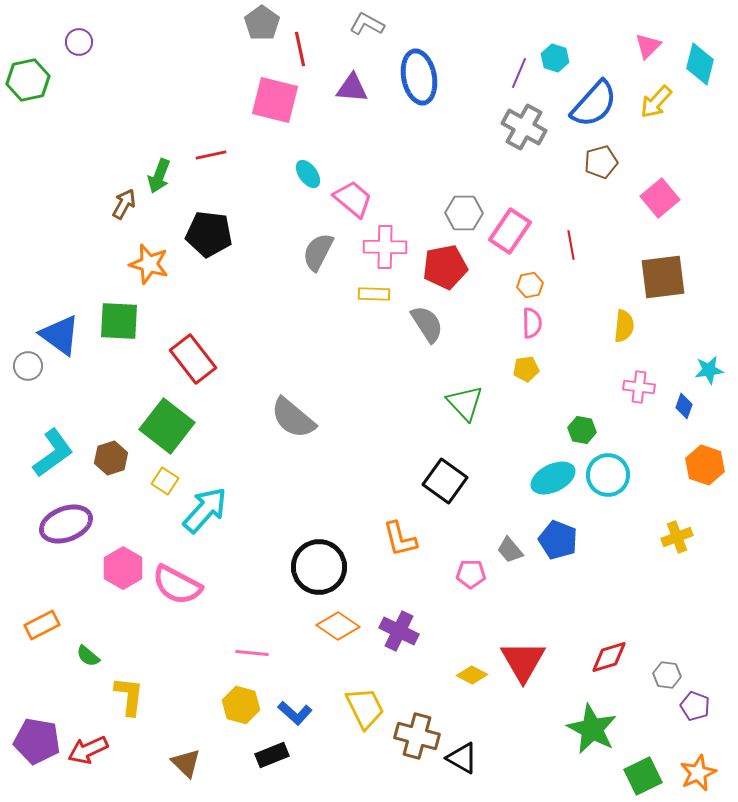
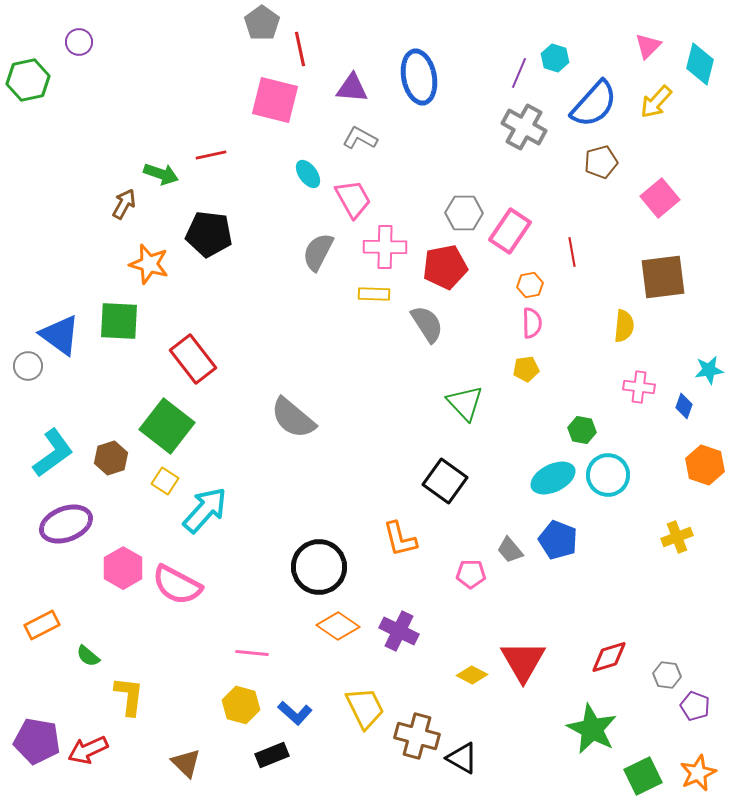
gray L-shape at (367, 24): moved 7 px left, 114 px down
green arrow at (159, 176): moved 2 px right, 2 px up; rotated 92 degrees counterclockwise
pink trapezoid at (353, 199): rotated 21 degrees clockwise
red line at (571, 245): moved 1 px right, 7 px down
